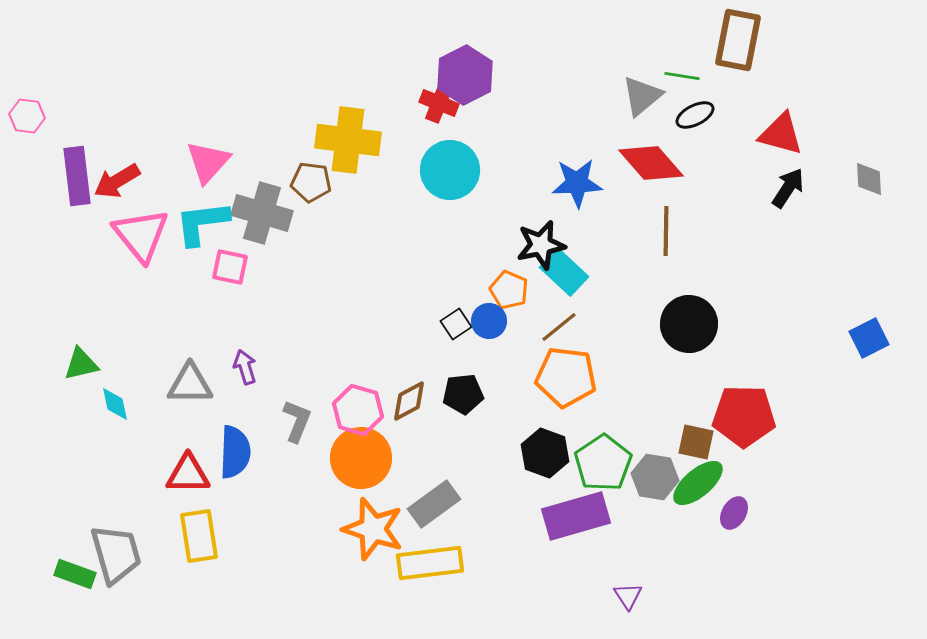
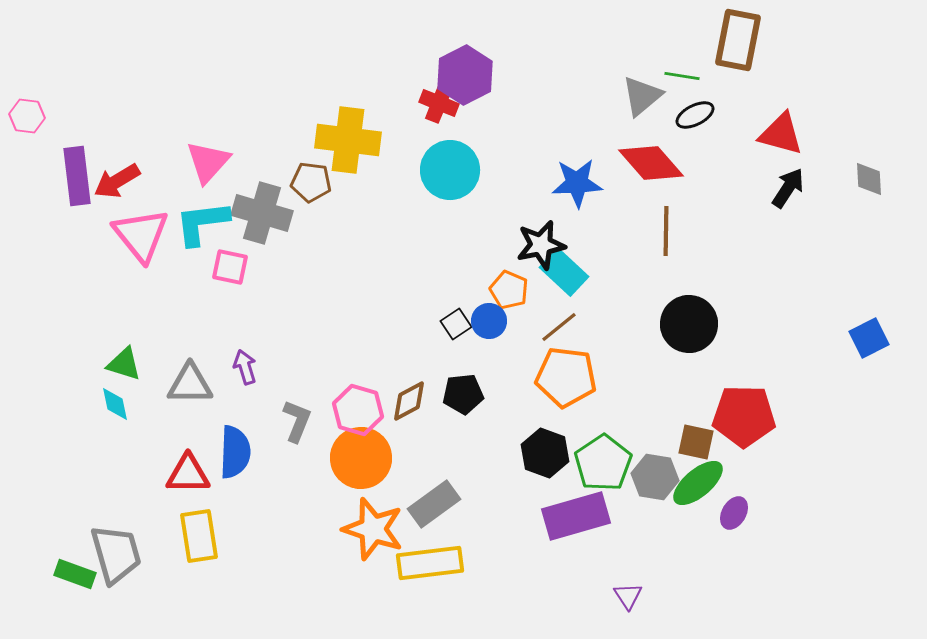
green triangle at (81, 364): moved 43 px right; rotated 30 degrees clockwise
